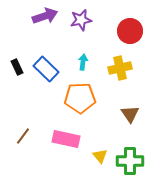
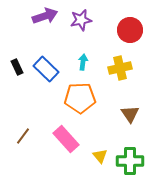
red circle: moved 1 px up
pink rectangle: rotated 36 degrees clockwise
